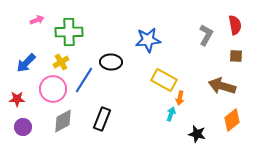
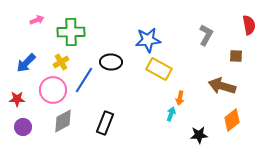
red semicircle: moved 14 px right
green cross: moved 2 px right
yellow rectangle: moved 5 px left, 11 px up
pink circle: moved 1 px down
black rectangle: moved 3 px right, 4 px down
black star: moved 2 px right, 1 px down; rotated 18 degrees counterclockwise
